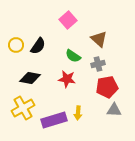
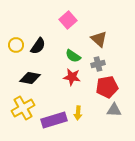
red star: moved 5 px right, 2 px up
